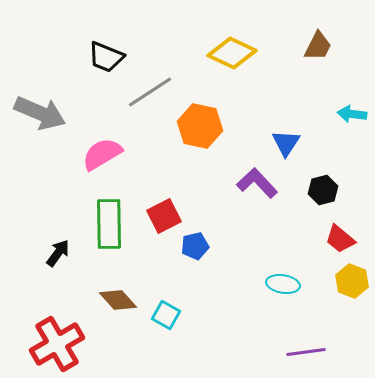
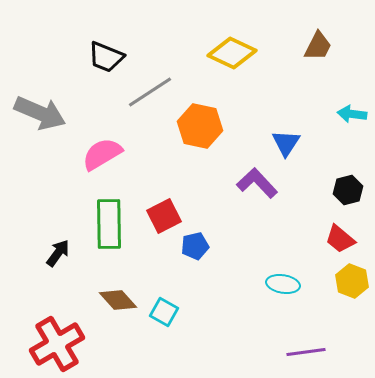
black hexagon: moved 25 px right
cyan square: moved 2 px left, 3 px up
